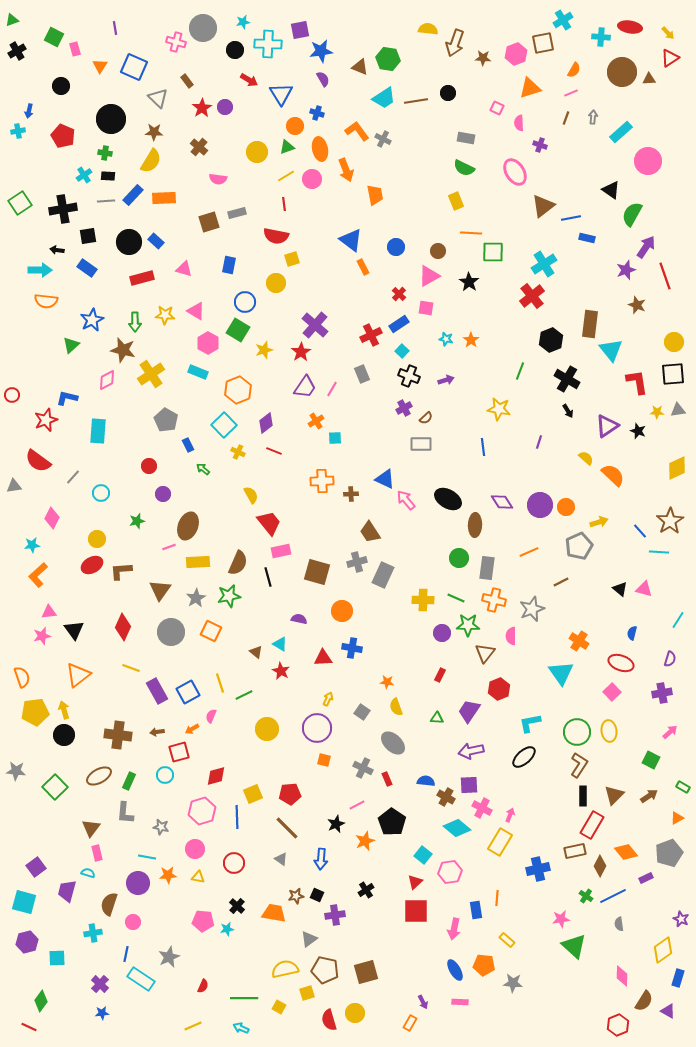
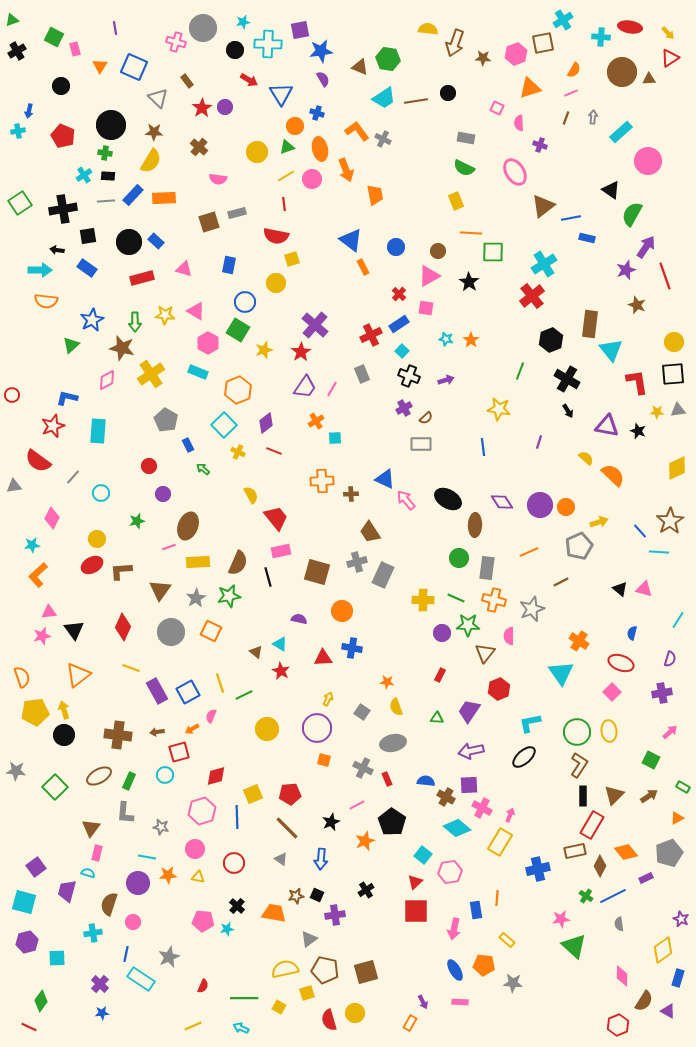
black circle at (111, 119): moved 6 px down
brown star at (123, 350): moved 1 px left, 2 px up
red star at (46, 420): moved 7 px right, 6 px down
purple triangle at (607, 426): rotated 45 degrees clockwise
red trapezoid at (269, 523): moved 7 px right, 5 px up
pink semicircle at (511, 636): moved 2 px left
gray ellipse at (393, 743): rotated 55 degrees counterclockwise
black star at (336, 824): moved 5 px left, 2 px up
pink rectangle at (97, 853): rotated 28 degrees clockwise
